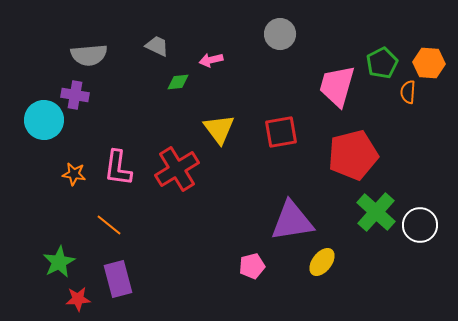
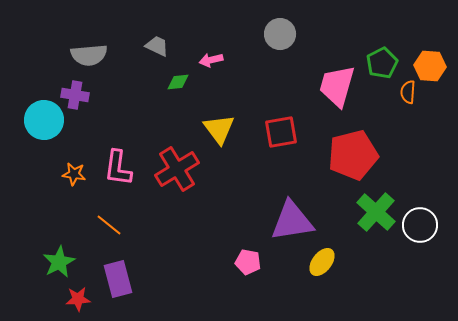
orange hexagon: moved 1 px right, 3 px down
pink pentagon: moved 4 px left, 4 px up; rotated 25 degrees clockwise
